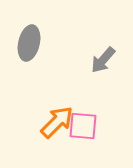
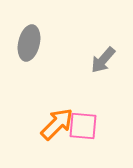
orange arrow: moved 2 px down
